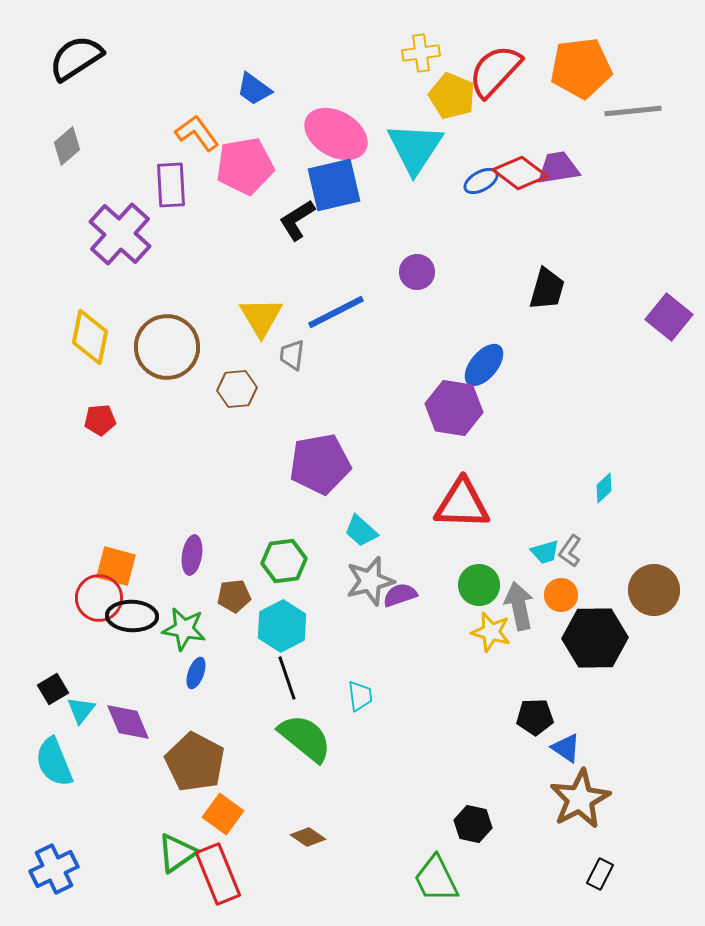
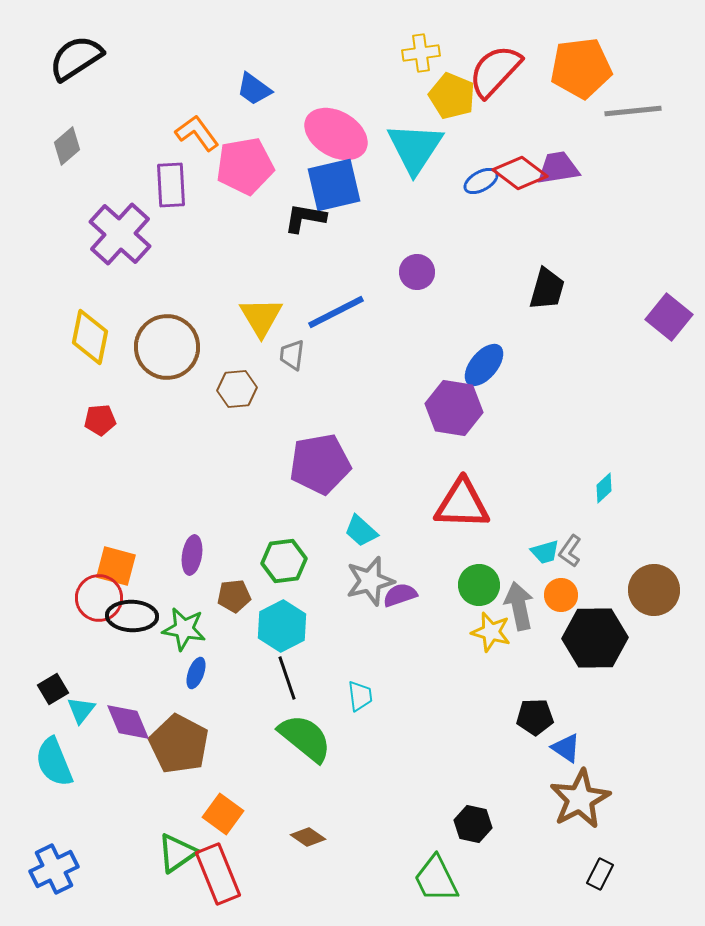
black L-shape at (297, 220): moved 8 px right, 2 px up; rotated 42 degrees clockwise
brown pentagon at (195, 762): moved 16 px left, 18 px up
